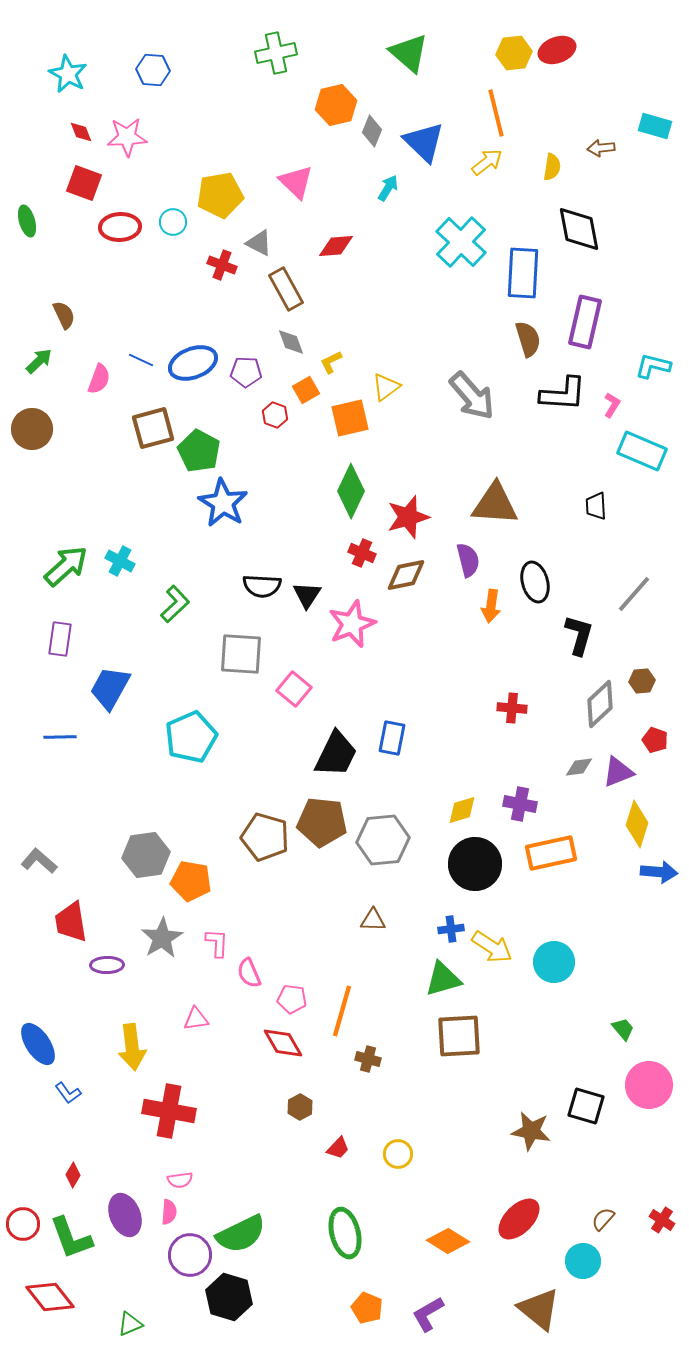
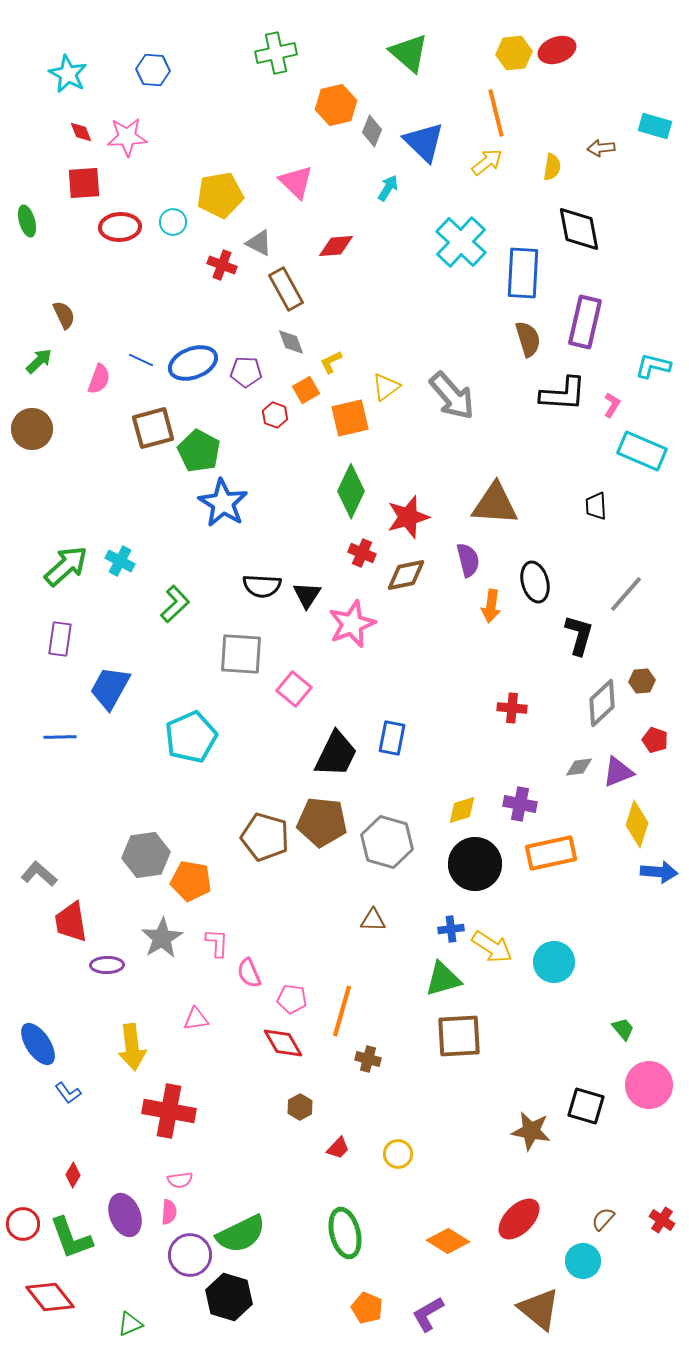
red square at (84, 183): rotated 24 degrees counterclockwise
gray arrow at (472, 396): moved 20 px left
gray line at (634, 594): moved 8 px left
gray diamond at (600, 704): moved 2 px right, 1 px up
gray hexagon at (383, 840): moved 4 px right, 2 px down; rotated 21 degrees clockwise
gray L-shape at (39, 861): moved 13 px down
